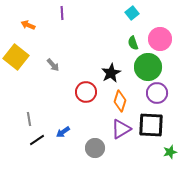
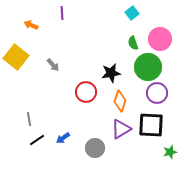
orange arrow: moved 3 px right
black star: rotated 18 degrees clockwise
blue arrow: moved 6 px down
